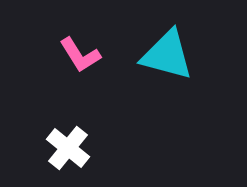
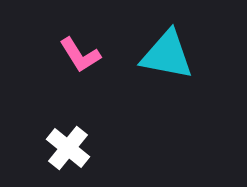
cyan triangle: rotated 4 degrees counterclockwise
